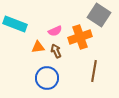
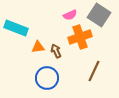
cyan rectangle: moved 1 px right, 4 px down
pink semicircle: moved 15 px right, 16 px up
brown line: rotated 15 degrees clockwise
